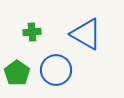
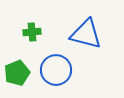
blue triangle: rotated 16 degrees counterclockwise
green pentagon: rotated 15 degrees clockwise
